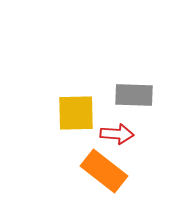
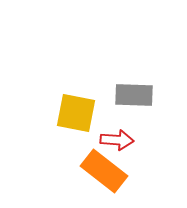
yellow square: rotated 12 degrees clockwise
red arrow: moved 6 px down
